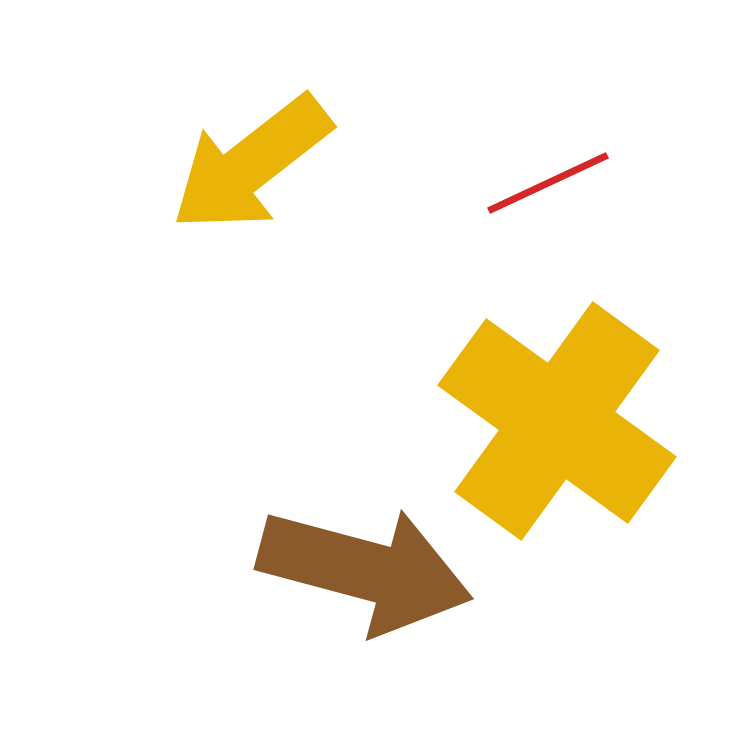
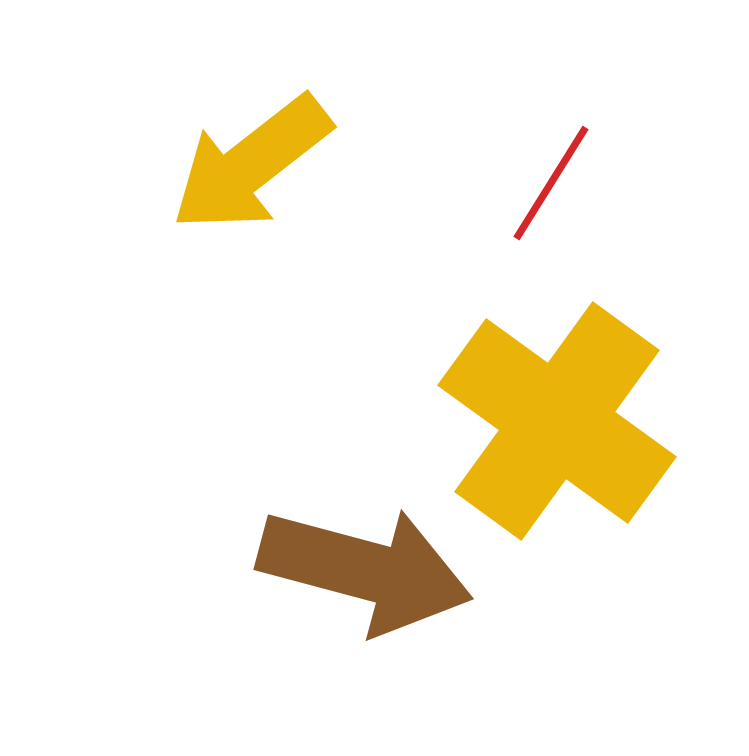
red line: moved 3 px right; rotated 33 degrees counterclockwise
